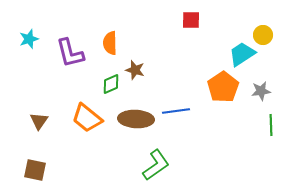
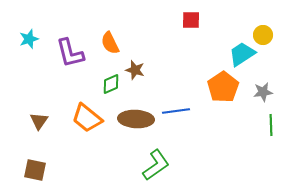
orange semicircle: rotated 25 degrees counterclockwise
gray star: moved 2 px right, 1 px down
